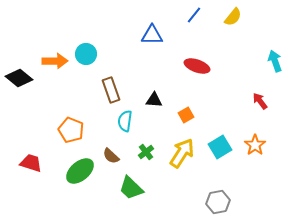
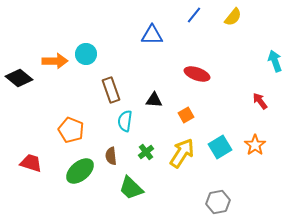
red ellipse: moved 8 px down
brown semicircle: rotated 42 degrees clockwise
